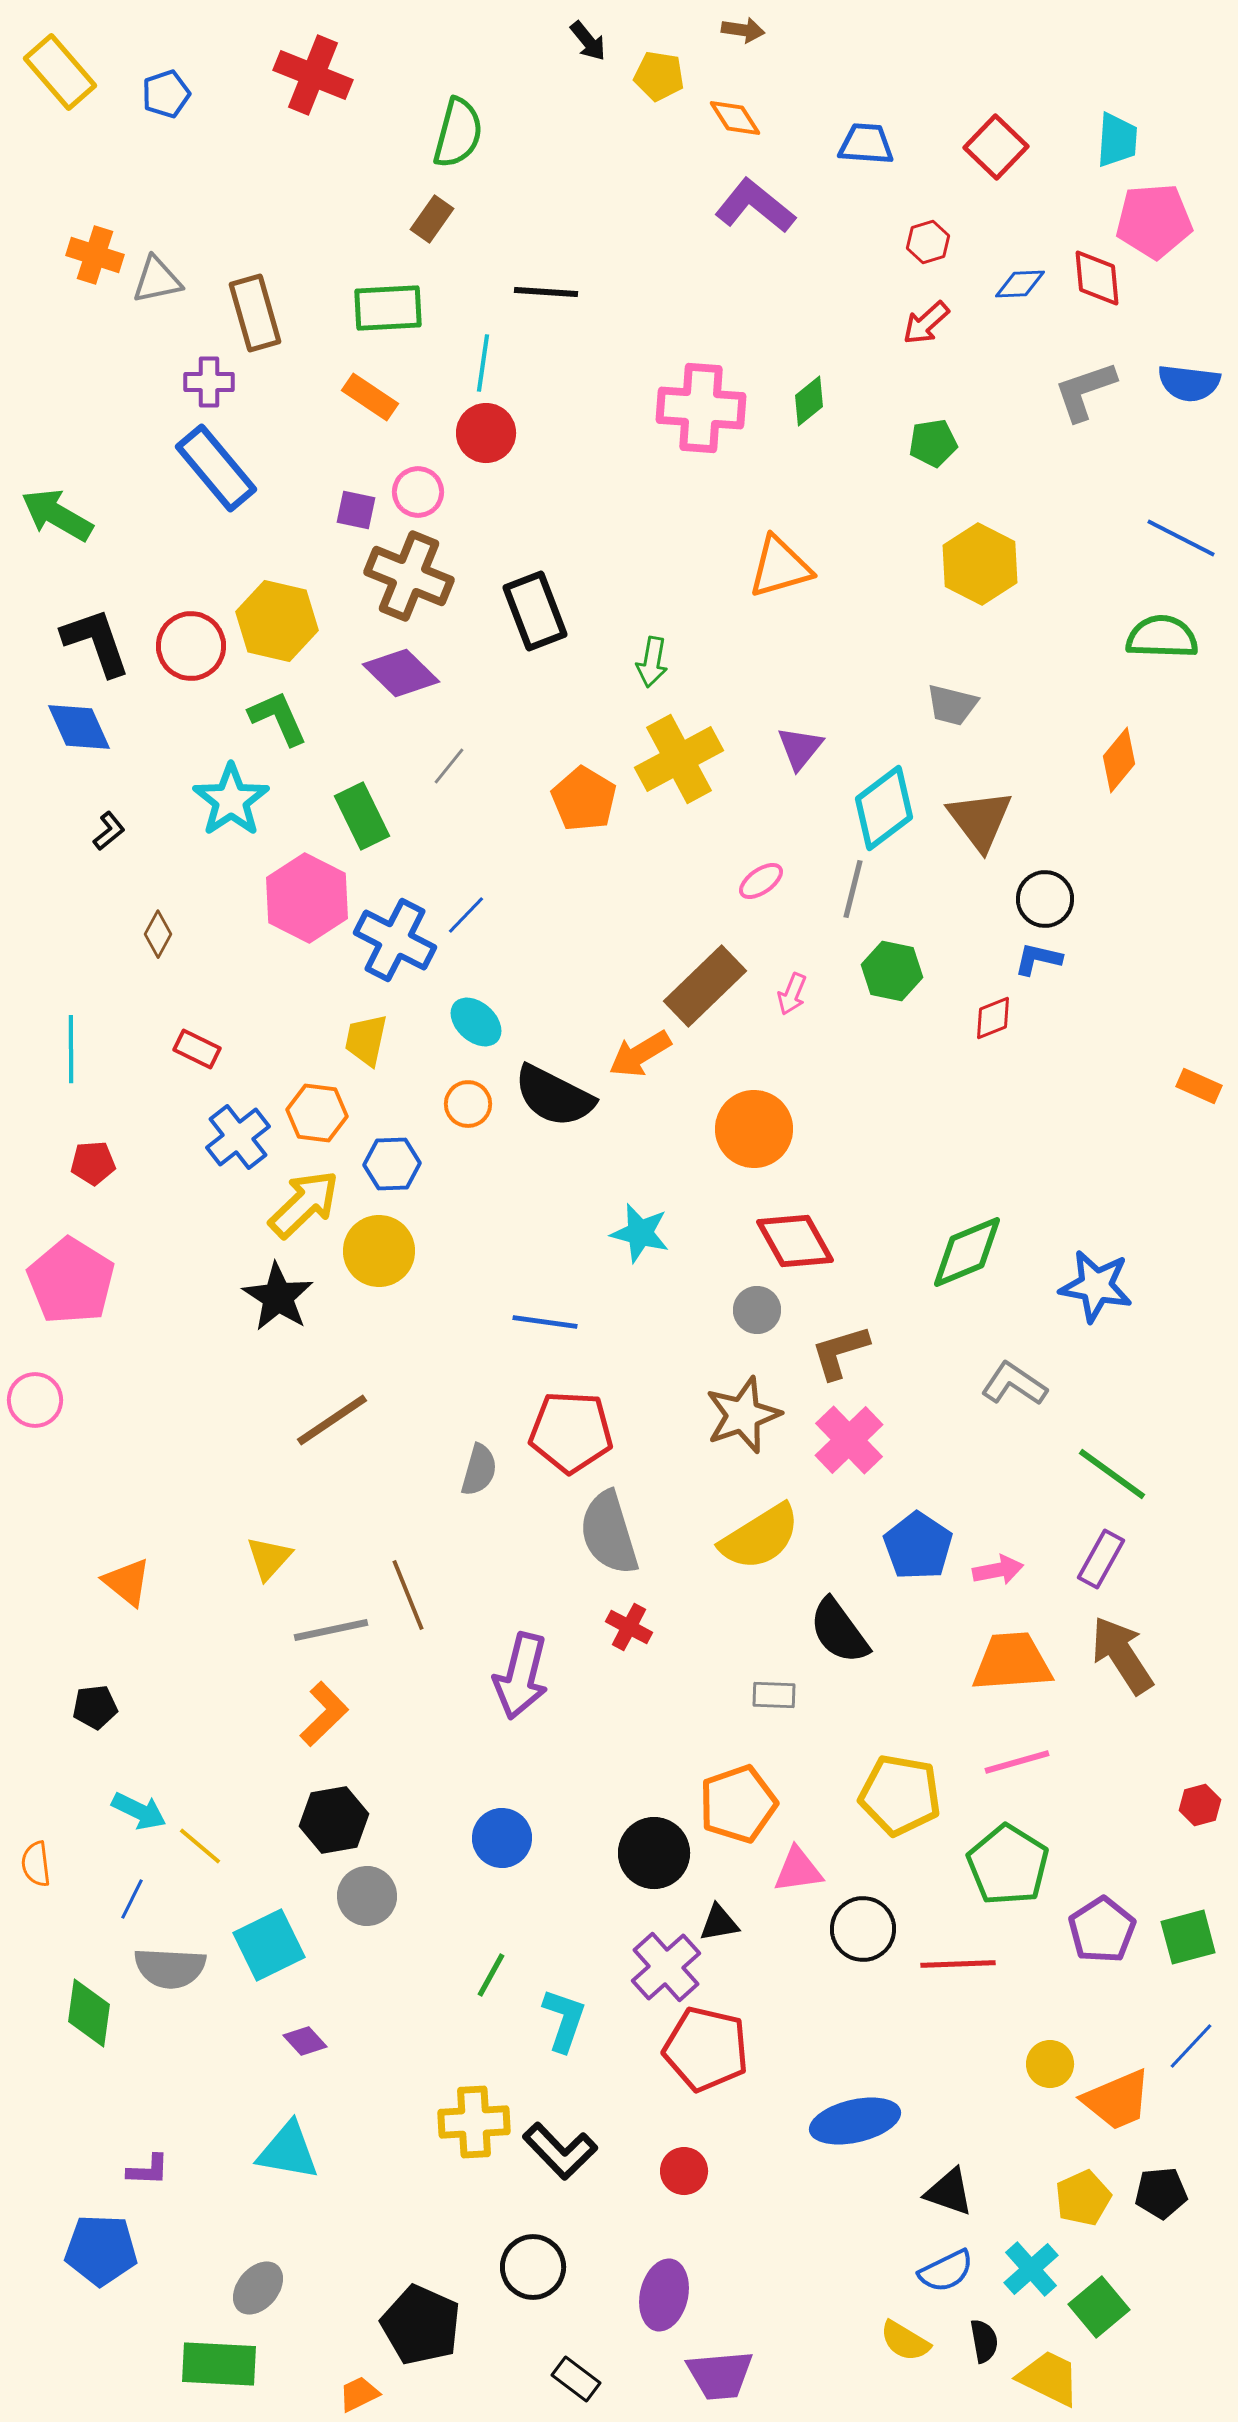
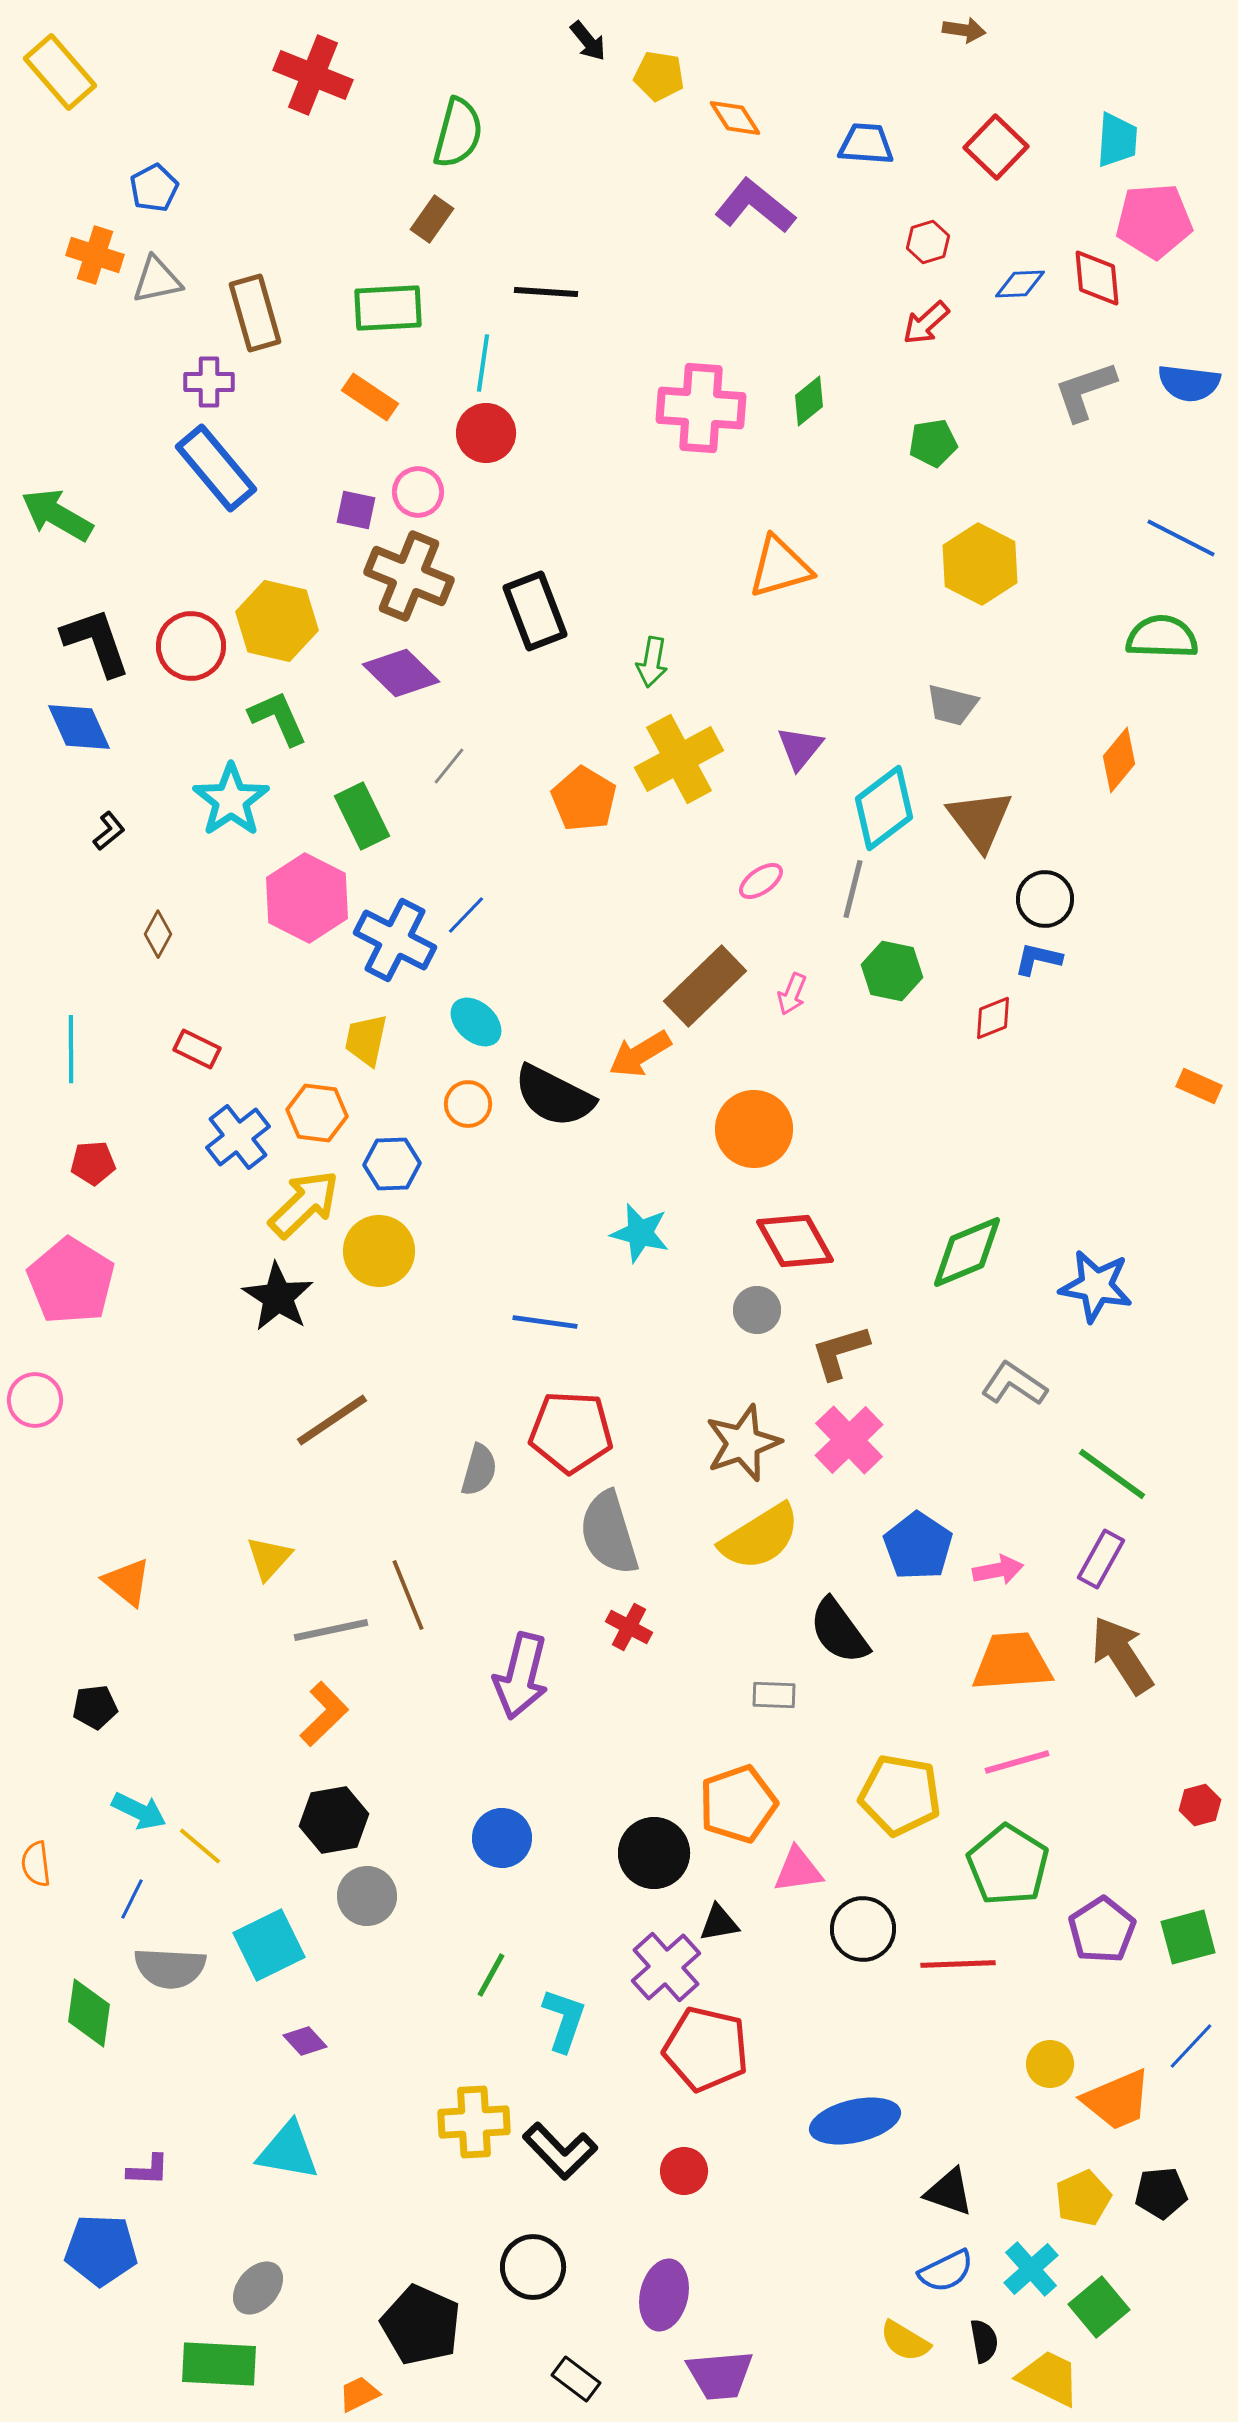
brown arrow at (743, 30): moved 221 px right
blue pentagon at (166, 94): moved 12 px left, 94 px down; rotated 9 degrees counterclockwise
brown star at (743, 1415): moved 28 px down
